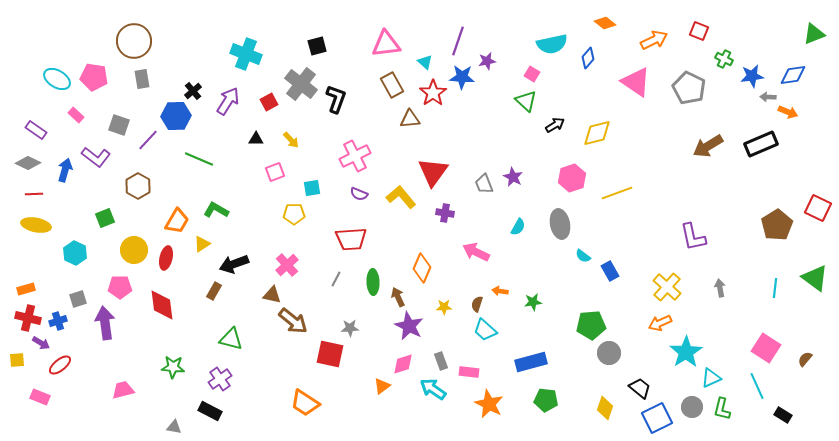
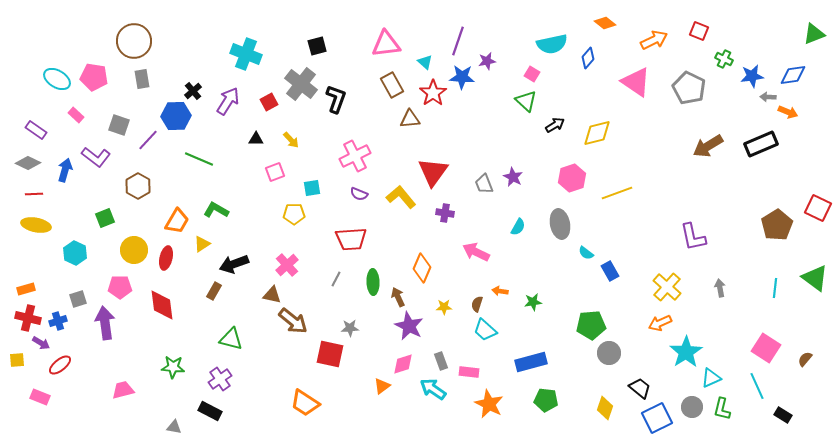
cyan semicircle at (583, 256): moved 3 px right, 3 px up
